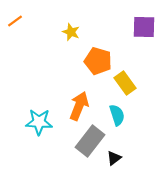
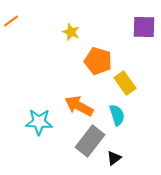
orange line: moved 4 px left
orange arrow: rotated 84 degrees counterclockwise
